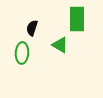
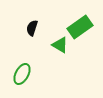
green rectangle: moved 3 px right, 8 px down; rotated 55 degrees clockwise
green ellipse: moved 21 px down; rotated 25 degrees clockwise
